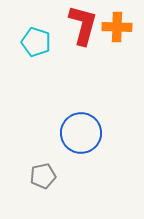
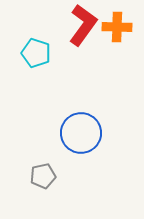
red L-shape: rotated 21 degrees clockwise
cyan pentagon: moved 11 px down
